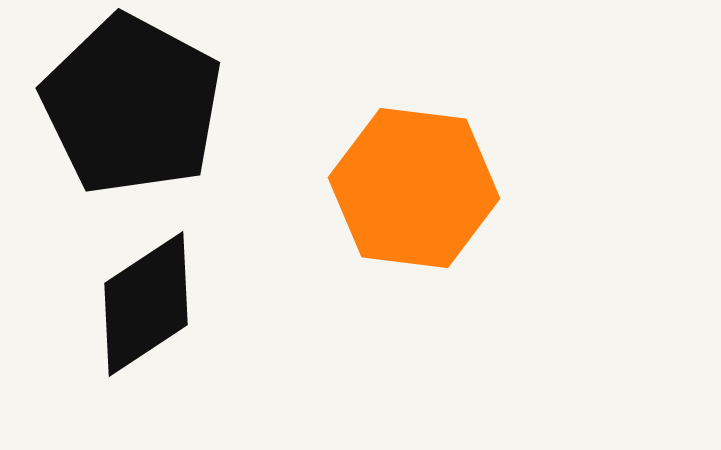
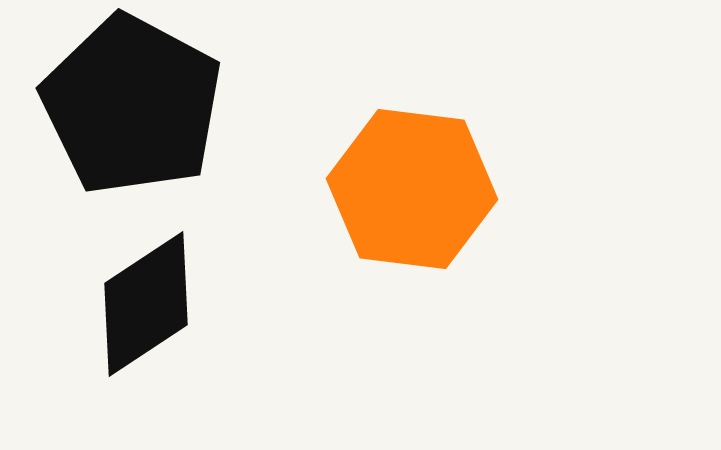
orange hexagon: moved 2 px left, 1 px down
